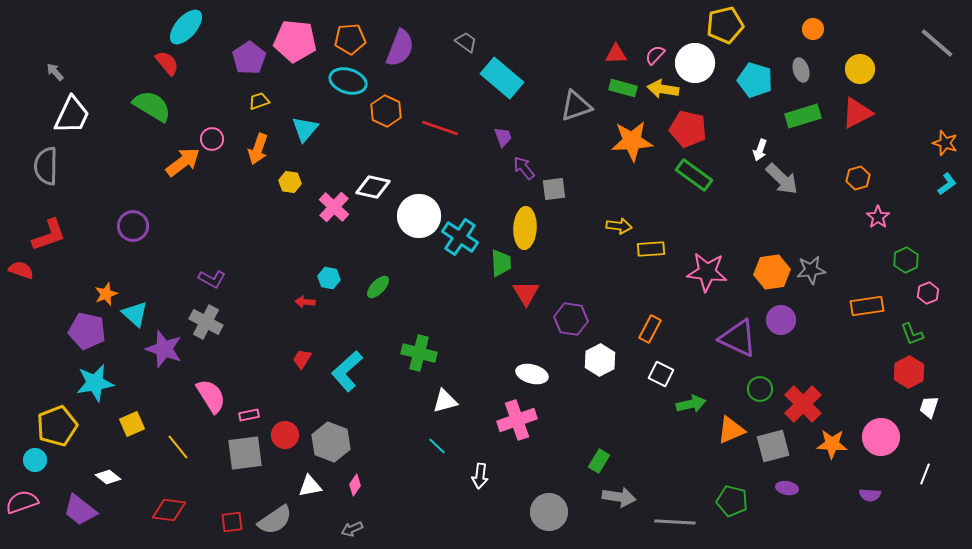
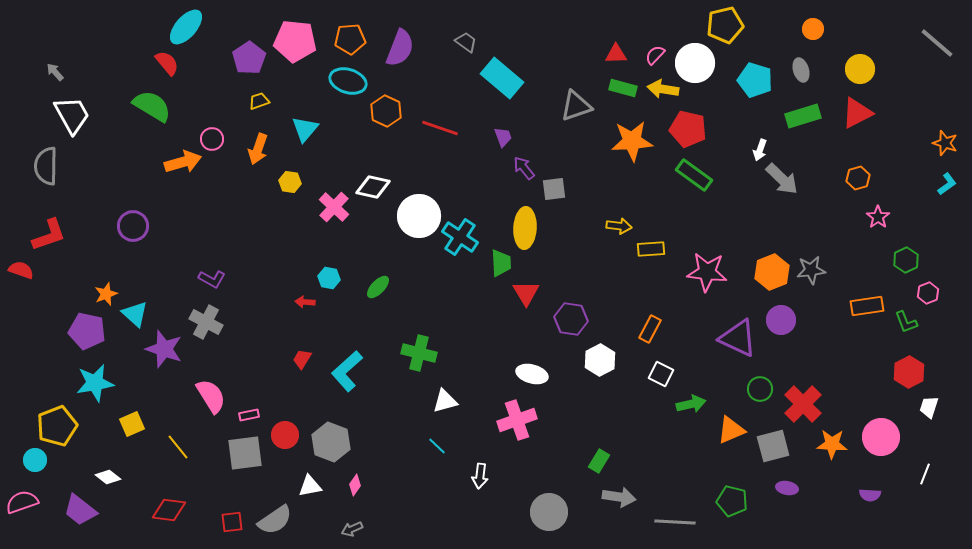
white trapezoid at (72, 115): rotated 54 degrees counterclockwise
orange arrow at (183, 162): rotated 21 degrees clockwise
orange hexagon at (772, 272): rotated 12 degrees counterclockwise
green L-shape at (912, 334): moved 6 px left, 12 px up
